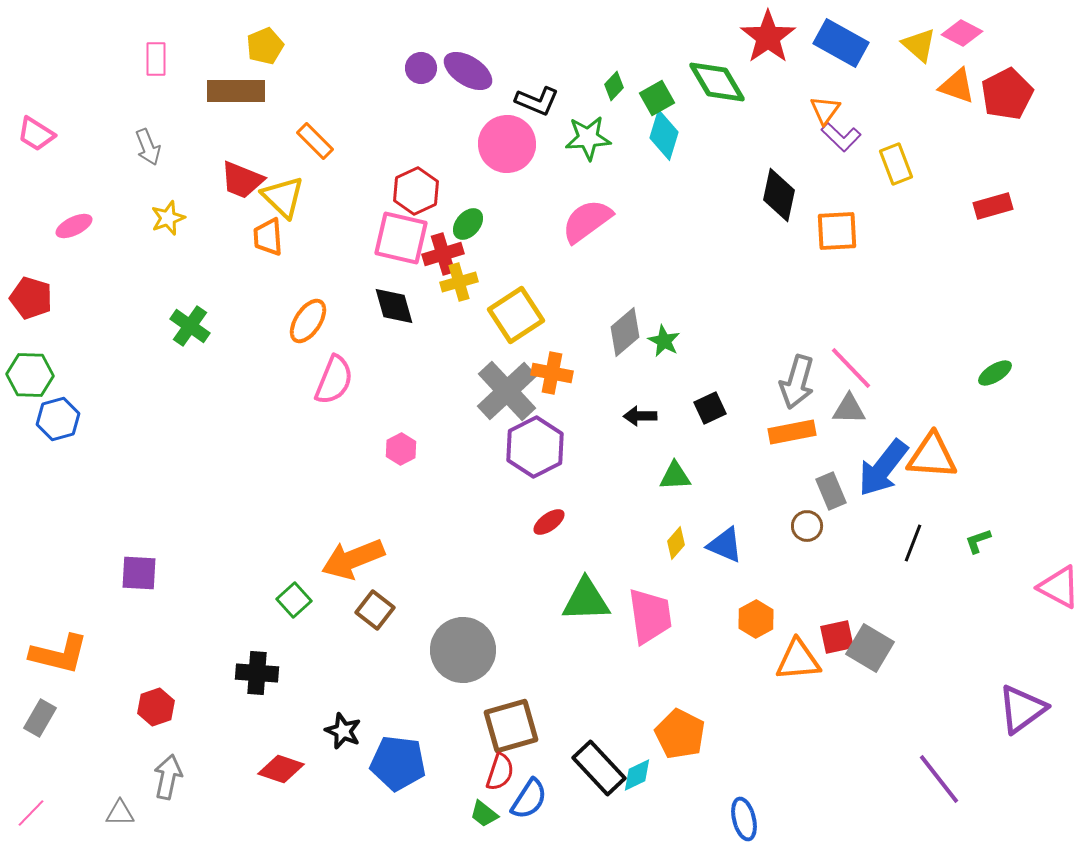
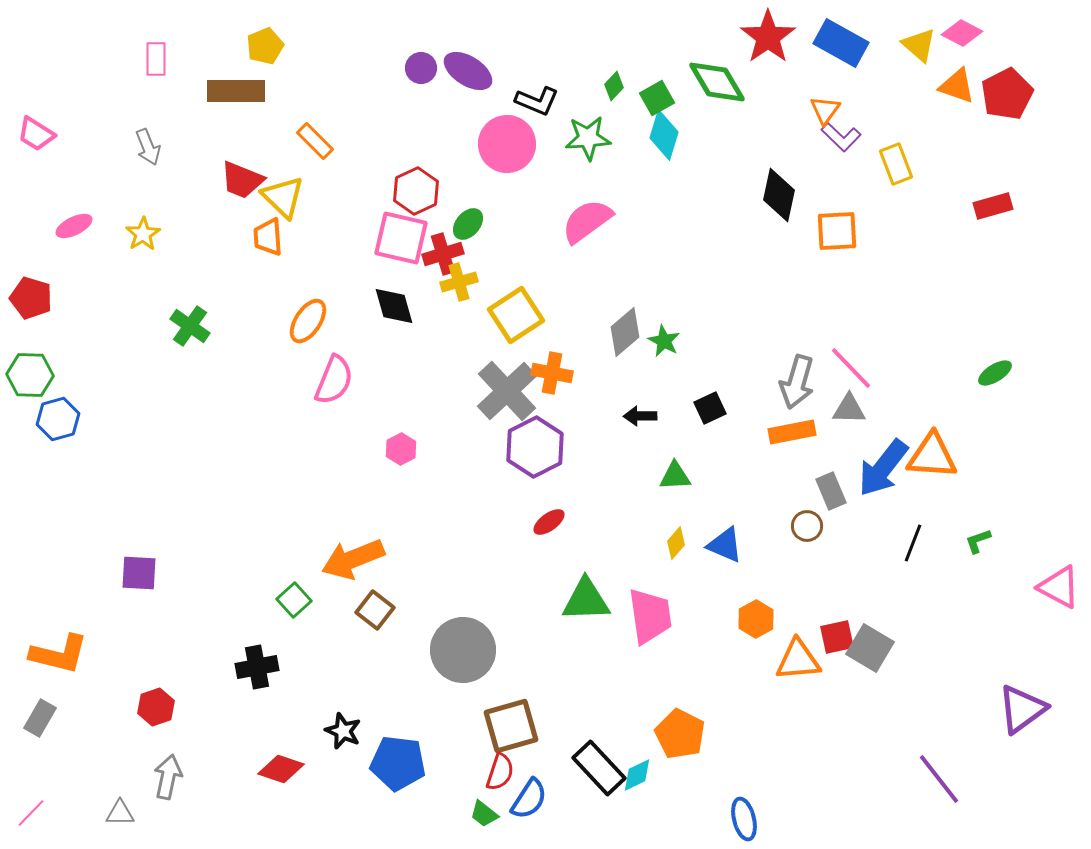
yellow star at (168, 218): moved 25 px left, 16 px down; rotated 12 degrees counterclockwise
black cross at (257, 673): moved 6 px up; rotated 15 degrees counterclockwise
